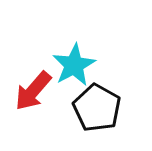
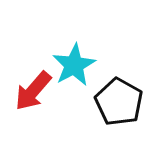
black pentagon: moved 22 px right, 6 px up
